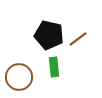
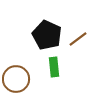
black pentagon: moved 2 px left; rotated 12 degrees clockwise
brown circle: moved 3 px left, 2 px down
